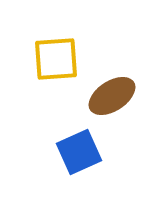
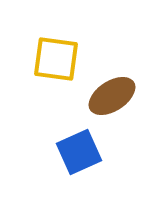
yellow square: rotated 12 degrees clockwise
